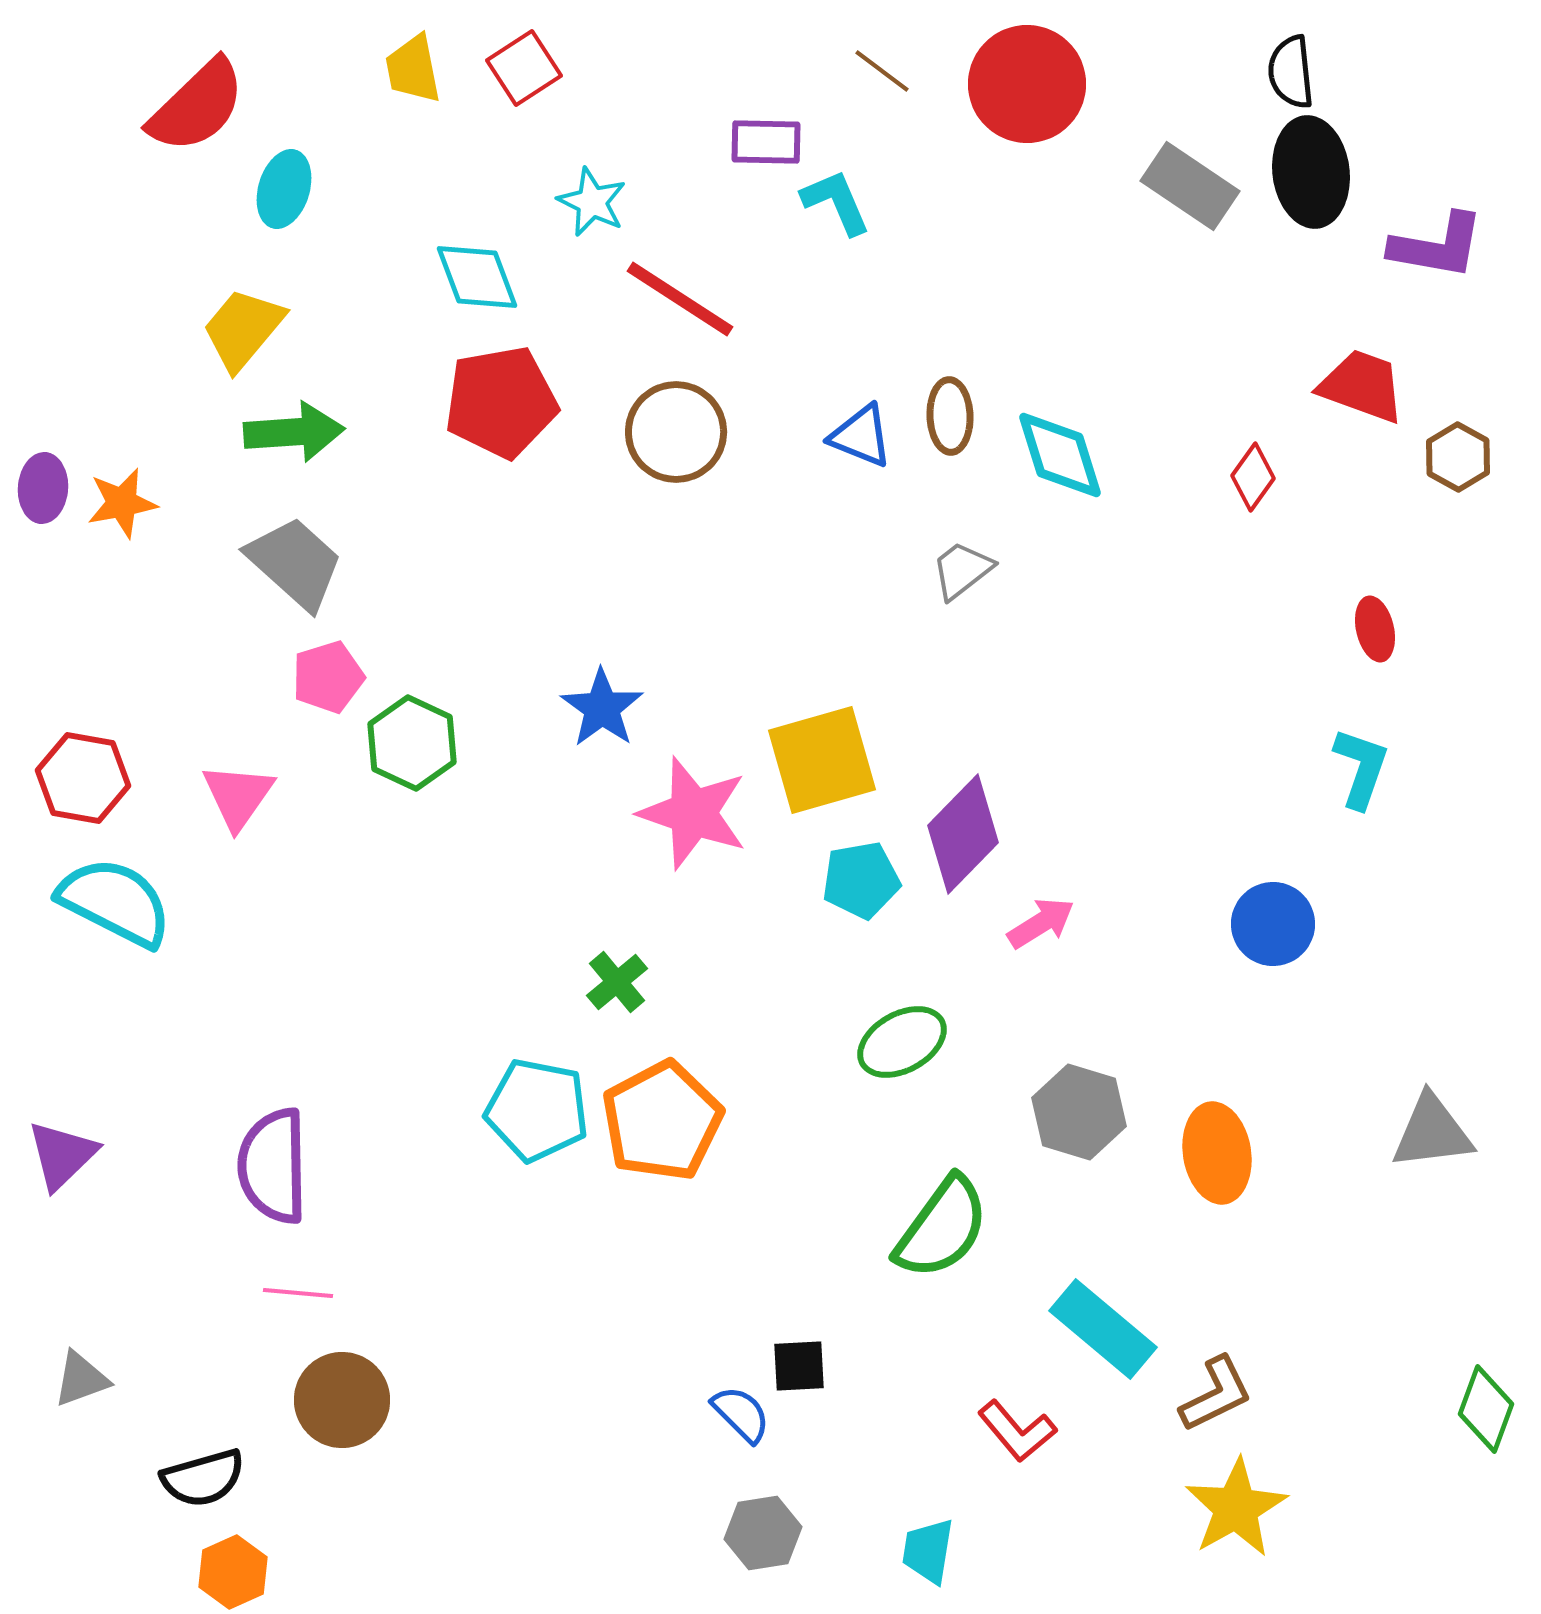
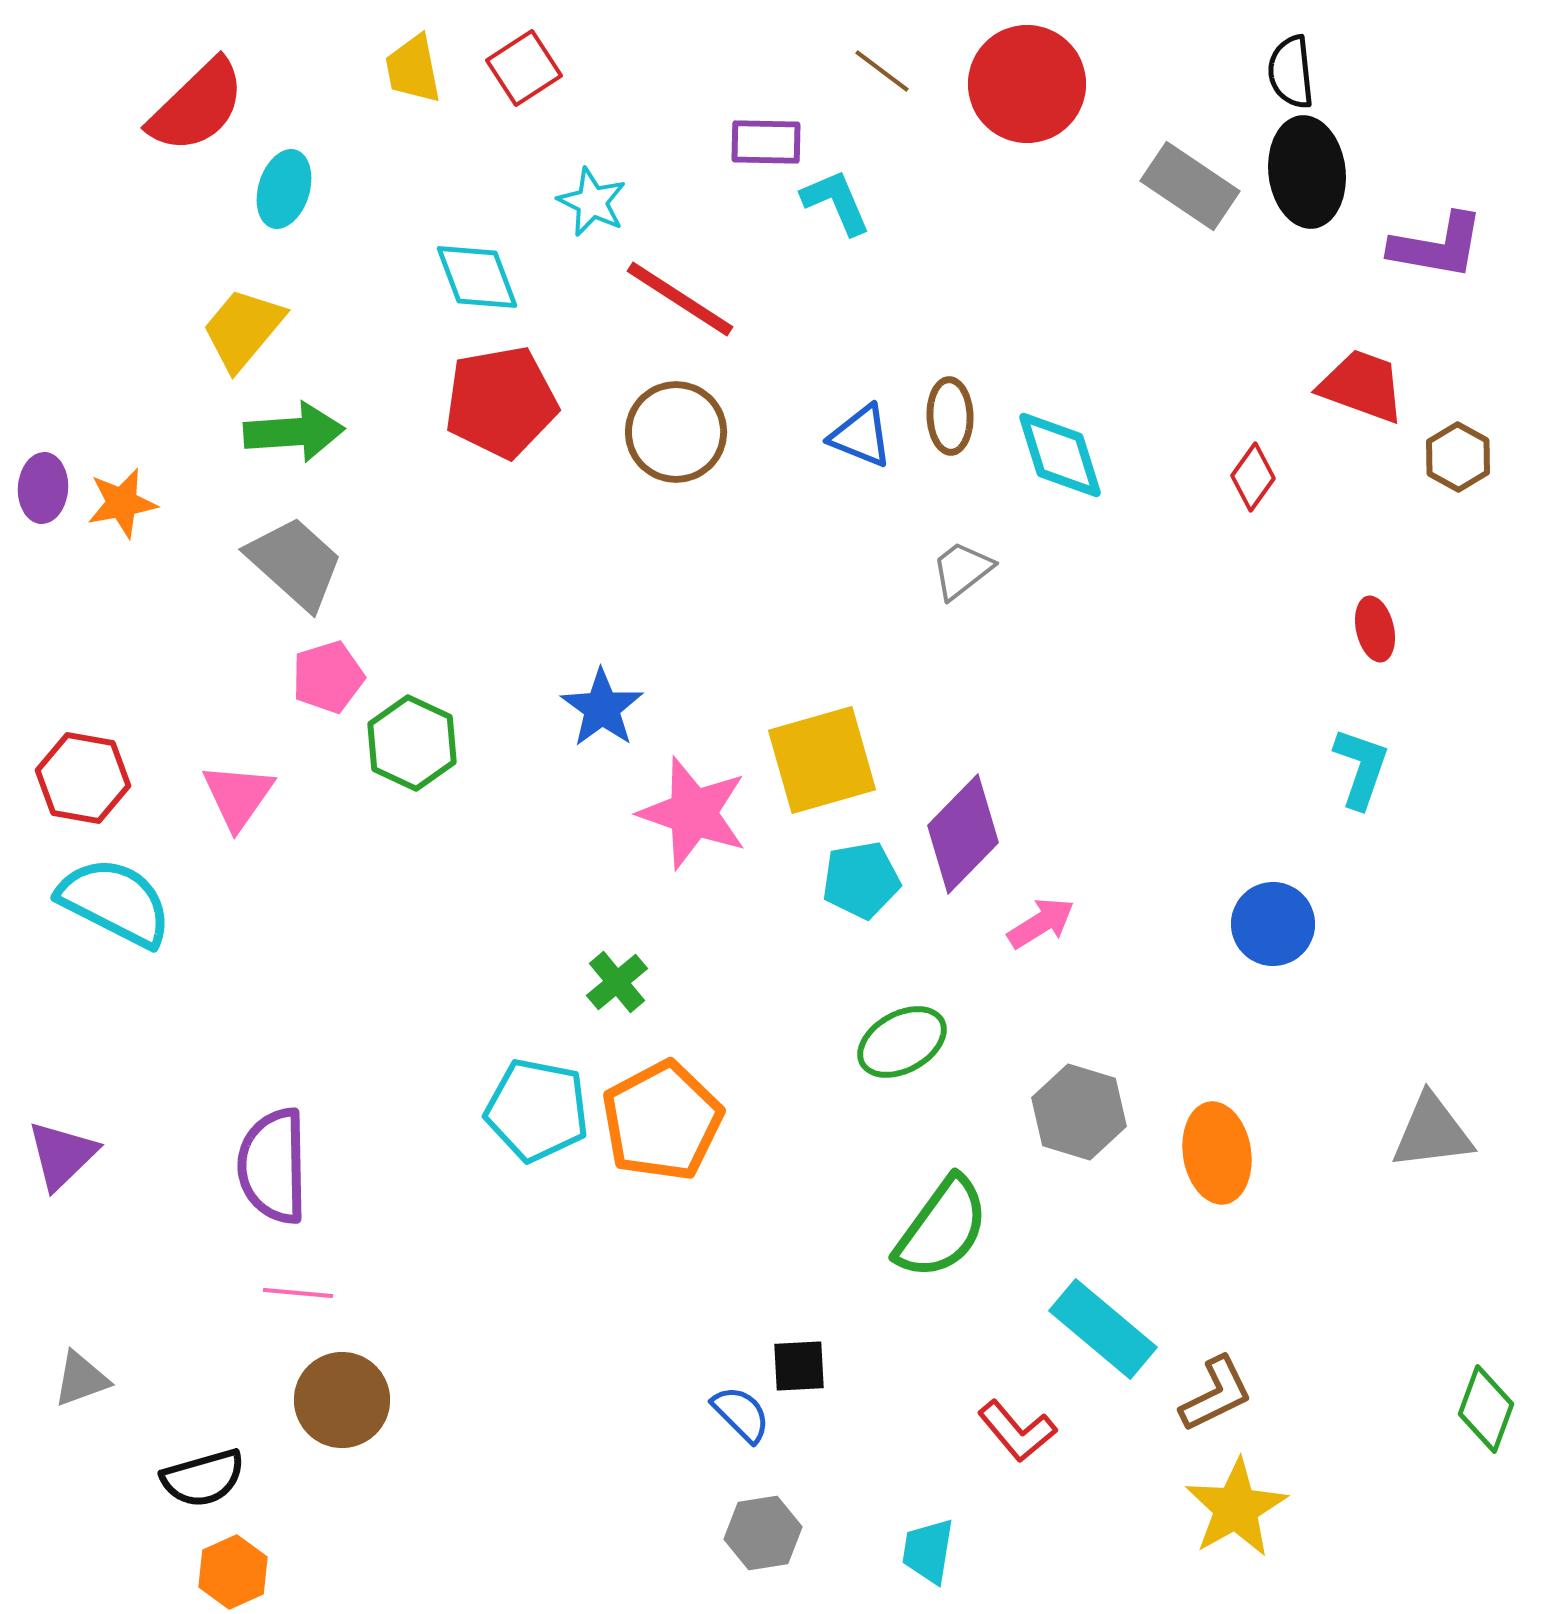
black ellipse at (1311, 172): moved 4 px left
